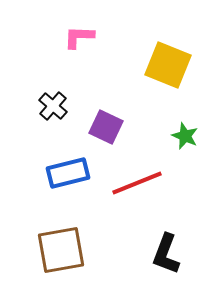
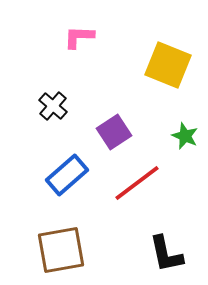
purple square: moved 8 px right, 5 px down; rotated 32 degrees clockwise
blue rectangle: moved 1 px left, 2 px down; rotated 27 degrees counterclockwise
red line: rotated 15 degrees counterclockwise
black L-shape: rotated 33 degrees counterclockwise
